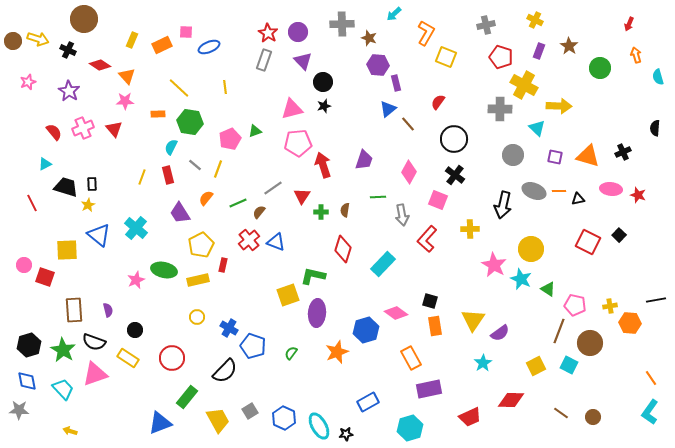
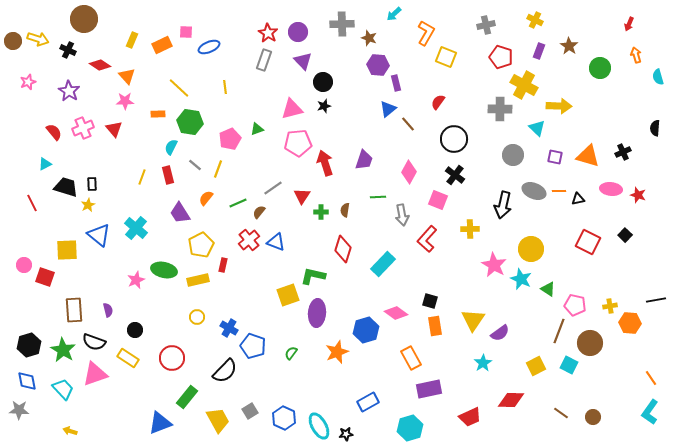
green triangle at (255, 131): moved 2 px right, 2 px up
red arrow at (323, 165): moved 2 px right, 2 px up
black square at (619, 235): moved 6 px right
